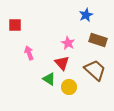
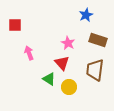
brown trapezoid: rotated 125 degrees counterclockwise
